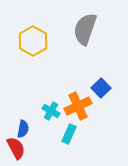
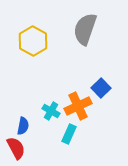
blue semicircle: moved 3 px up
